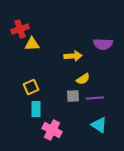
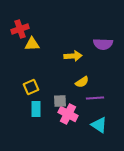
yellow semicircle: moved 1 px left, 3 px down
gray square: moved 13 px left, 5 px down
pink cross: moved 16 px right, 16 px up
